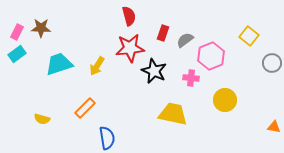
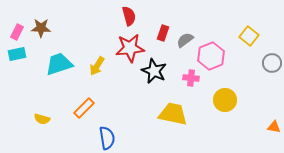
cyan rectangle: rotated 24 degrees clockwise
orange rectangle: moved 1 px left
